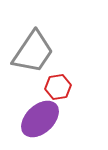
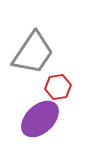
gray trapezoid: moved 1 px down
